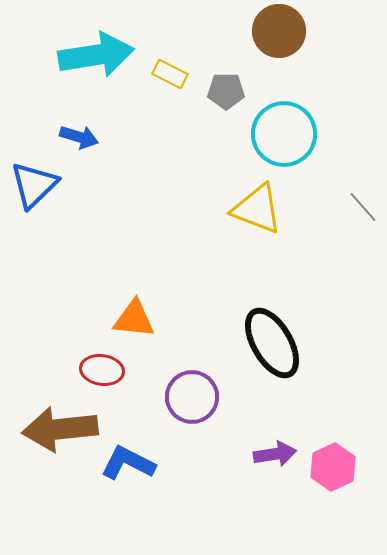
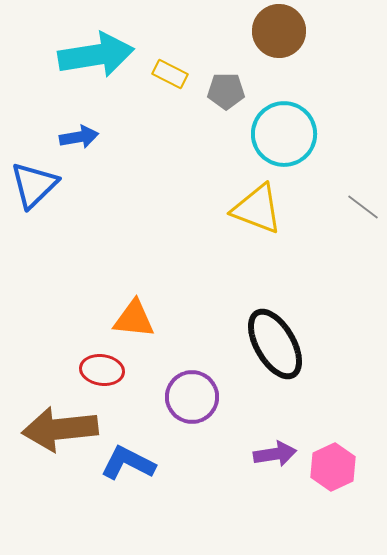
blue arrow: rotated 27 degrees counterclockwise
gray line: rotated 12 degrees counterclockwise
black ellipse: moved 3 px right, 1 px down
